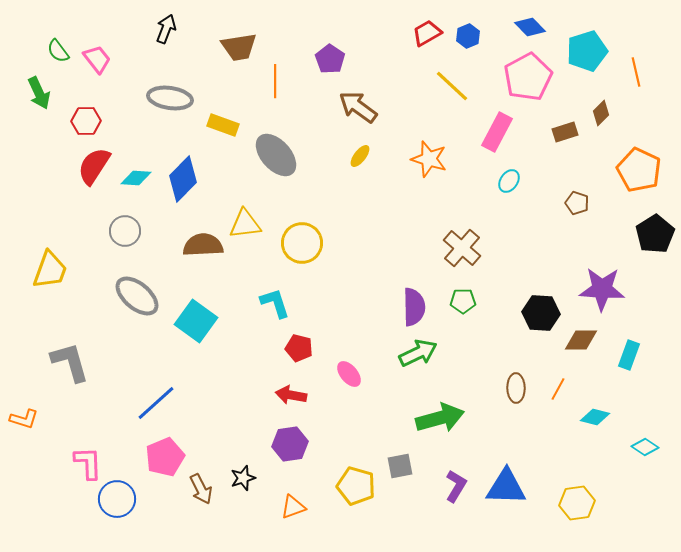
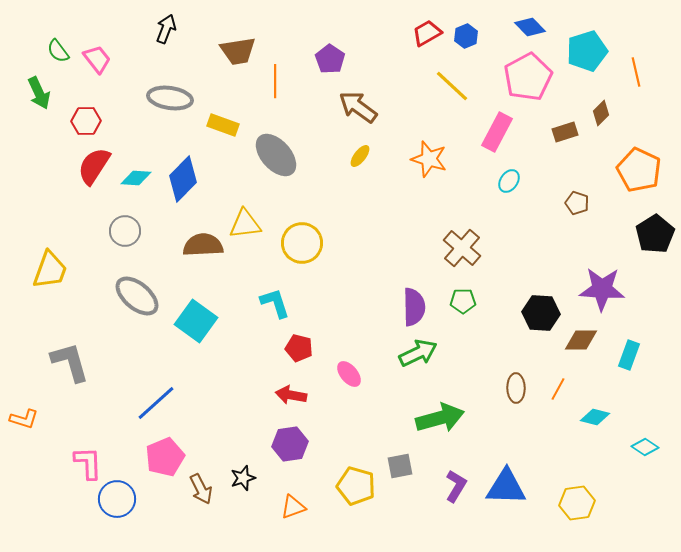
blue hexagon at (468, 36): moved 2 px left
brown trapezoid at (239, 47): moved 1 px left, 4 px down
